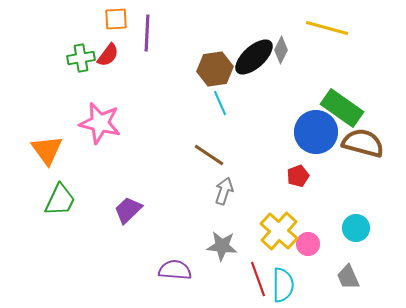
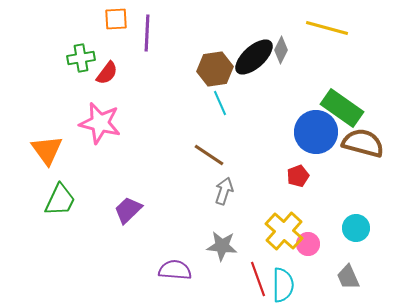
red semicircle: moved 1 px left, 18 px down
yellow cross: moved 5 px right
